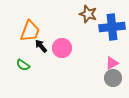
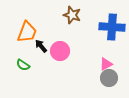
brown star: moved 16 px left, 1 px down
blue cross: rotated 10 degrees clockwise
orange trapezoid: moved 3 px left, 1 px down
pink circle: moved 2 px left, 3 px down
pink triangle: moved 6 px left, 1 px down
gray circle: moved 4 px left
